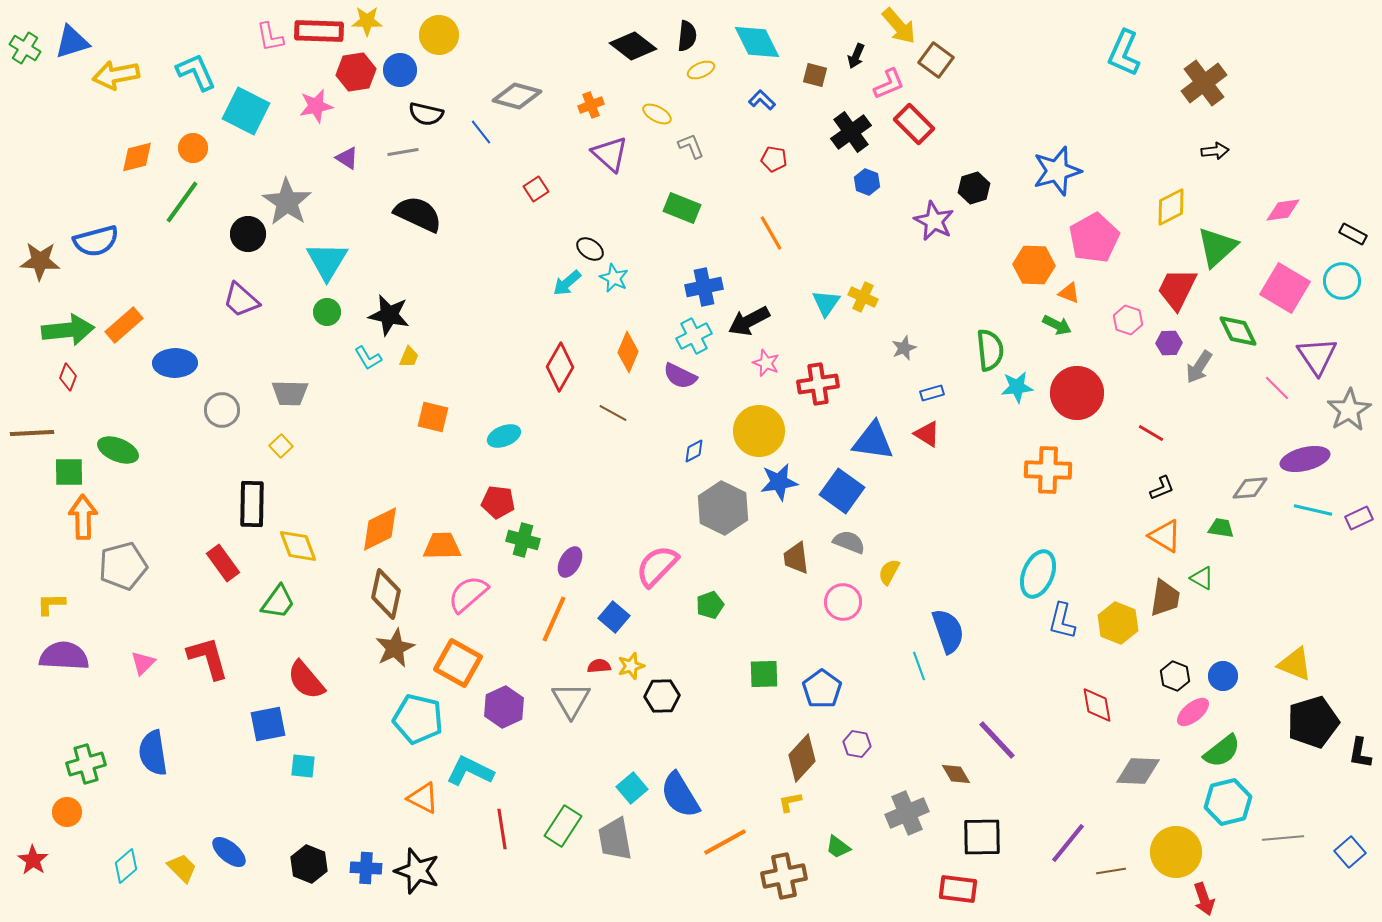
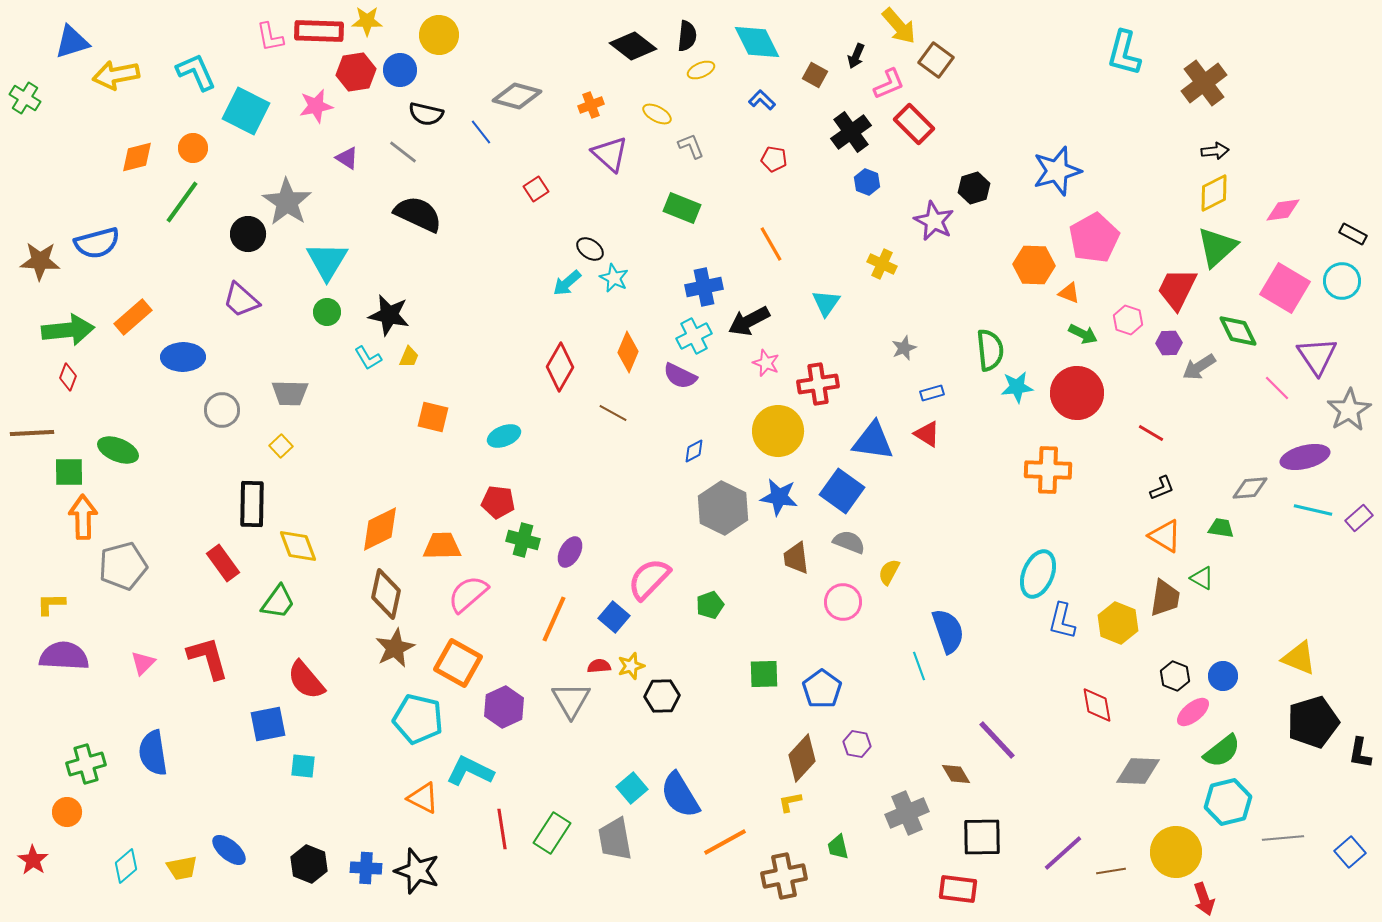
green cross at (25, 48): moved 50 px down
cyan L-shape at (1124, 53): rotated 9 degrees counterclockwise
brown square at (815, 75): rotated 15 degrees clockwise
gray line at (403, 152): rotated 48 degrees clockwise
yellow diamond at (1171, 207): moved 43 px right, 14 px up
orange line at (771, 233): moved 11 px down
blue semicircle at (96, 241): moved 1 px right, 2 px down
yellow cross at (863, 297): moved 19 px right, 33 px up
orange rectangle at (124, 325): moved 9 px right, 8 px up
green arrow at (1057, 325): moved 26 px right, 9 px down
blue ellipse at (175, 363): moved 8 px right, 6 px up
gray arrow at (1199, 367): rotated 24 degrees clockwise
yellow circle at (759, 431): moved 19 px right
purple ellipse at (1305, 459): moved 2 px up
blue star at (779, 482): moved 15 px down; rotated 18 degrees clockwise
purple rectangle at (1359, 518): rotated 16 degrees counterclockwise
purple ellipse at (570, 562): moved 10 px up
pink semicircle at (657, 566): moved 8 px left, 13 px down
yellow triangle at (1295, 664): moved 4 px right, 6 px up
green rectangle at (563, 826): moved 11 px left, 7 px down
purple line at (1068, 843): moved 5 px left, 10 px down; rotated 9 degrees clockwise
green trapezoid at (838, 847): rotated 40 degrees clockwise
blue ellipse at (229, 852): moved 2 px up
yellow trapezoid at (182, 868): rotated 124 degrees clockwise
